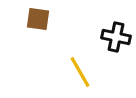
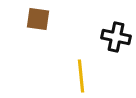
yellow line: moved 1 px right, 4 px down; rotated 24 degrees clockwise
